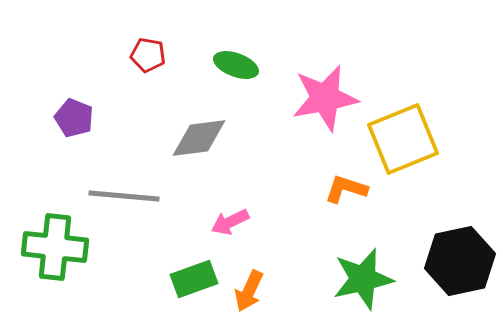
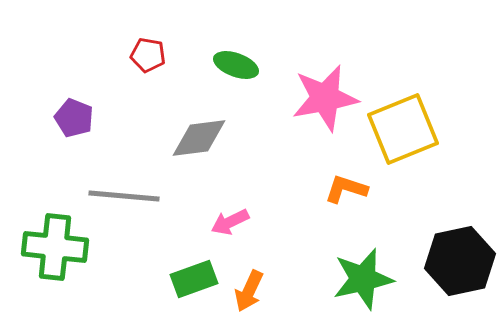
yellow square: moved 10 px up
